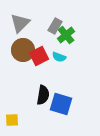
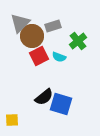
gray rectangle: moved 2 px left; rotated 42 degrees clockwise
green cross: moved 12 px right, 6 px down
brown circle: moved 9 px right, 14 px up
black semicircle: moved 1 px right, 2 px down; rotated 42 degrees clockwise
